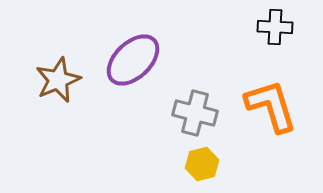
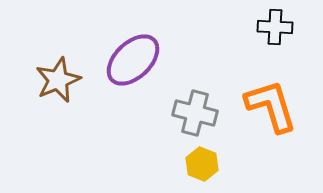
yellow hexagon: rotated 24 degrees counterclockwise
